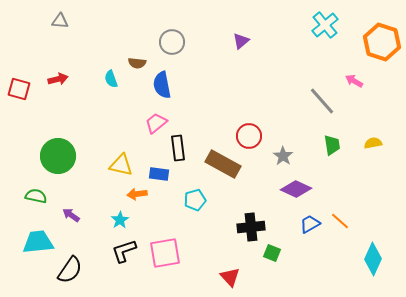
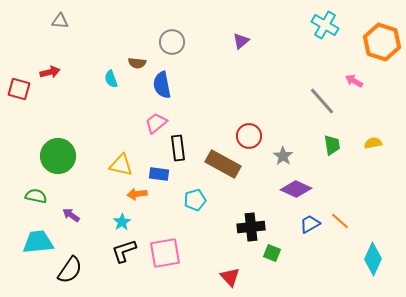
cyan cross: rotated 20 degrees counterclockwise
red arrow: moved 8 px left, 7 px up
cyan star: moved 2 px right, 2 px down
